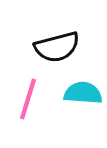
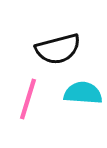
black semicircle: moved 1 px right, 2 px down
